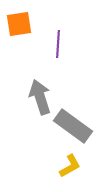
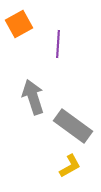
orange square: rotated 20 degrees counterclockwise
gray arrow: moved 7 px left
